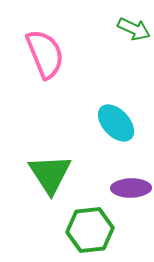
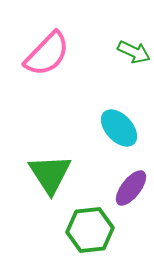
green arrow: moved 23 px down
pink semicircle: moved 2 px right; rotated 66 degrees clockwise
cyan ellipse: moved 3 px right, 5 px down
purple ellipse: rotated 51 degrees counterclockwise
